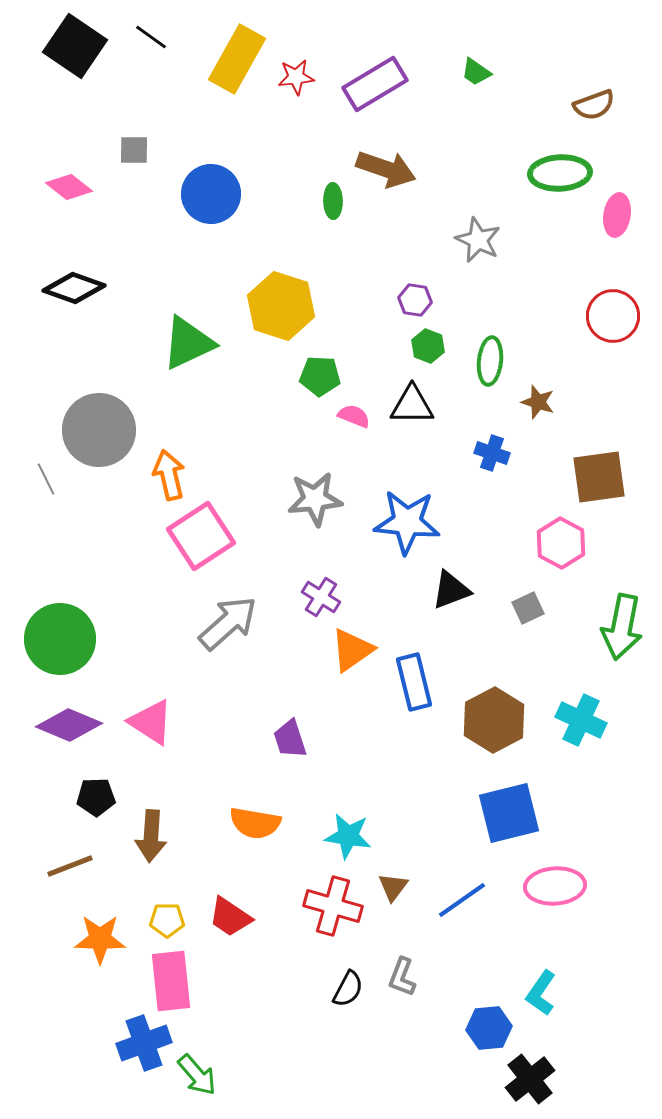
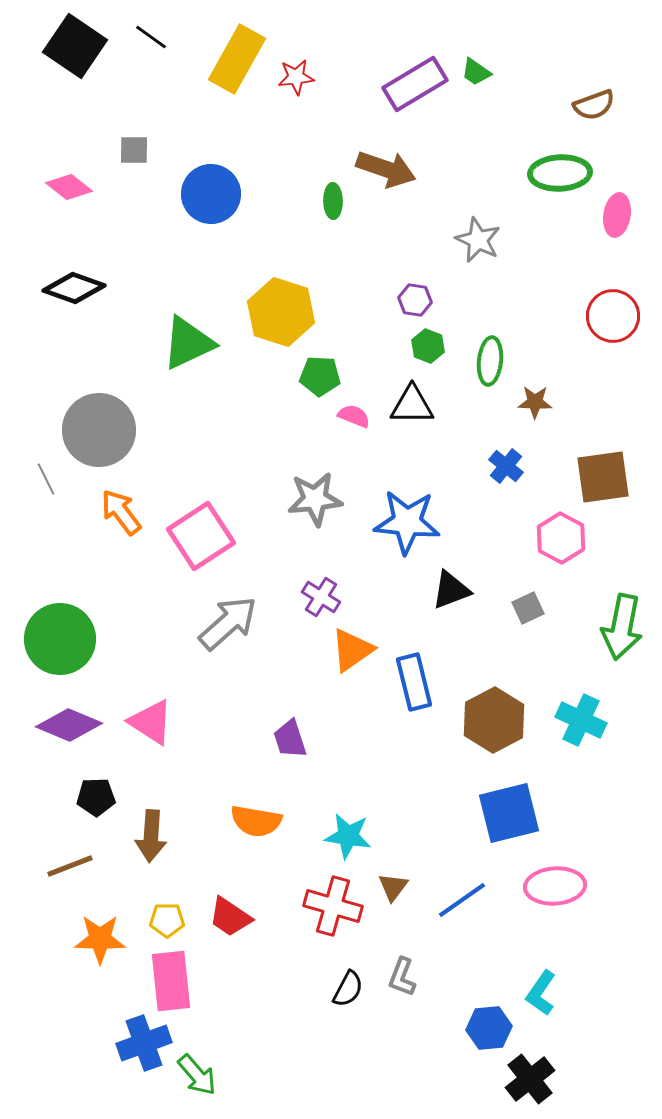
purple rectangle at (375, 84): moved 40 px right
yellow hexagon at (281, 306): moved 6 px down
brown star at (538, 402): moved 3 px left; rotated 16 degrees counterclockwise
blue cross at (492, 453): moved 14 px right, 13 px down; rotated 20 degrees clockwise
orange arrow at (169, 475): moved 48 px left, 37 px down; rotated 24 degrees counterclockwise
brown square at (599, 477): moved 4 px right
pink hexagon at (561, 543): moved 5 px up
orange semicircle at (255, 823): moved 1 px right, 2 px up
